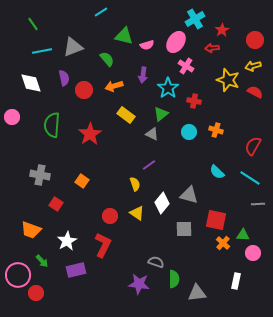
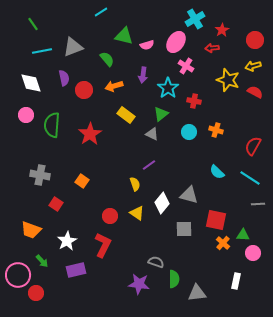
pink circle at (12, 117): moved 14 px right, 2 px up
